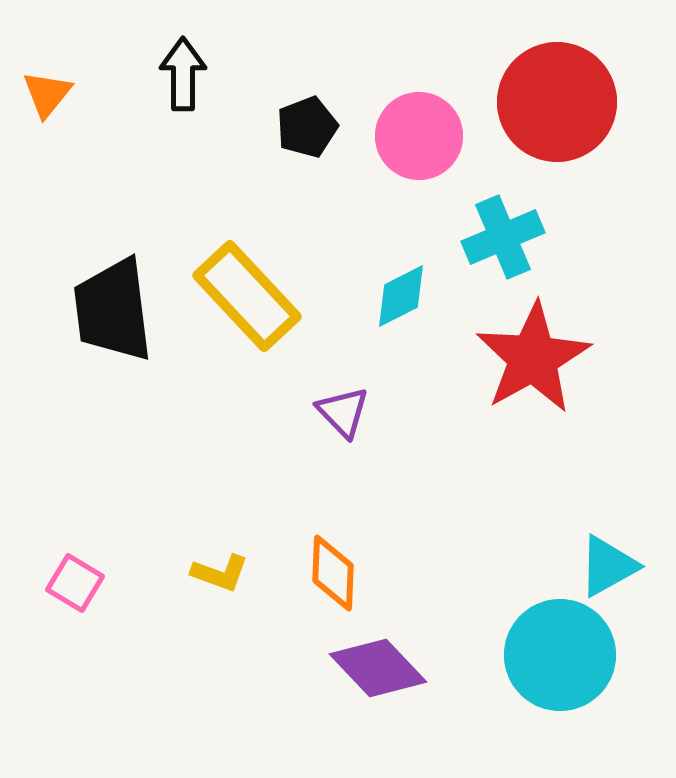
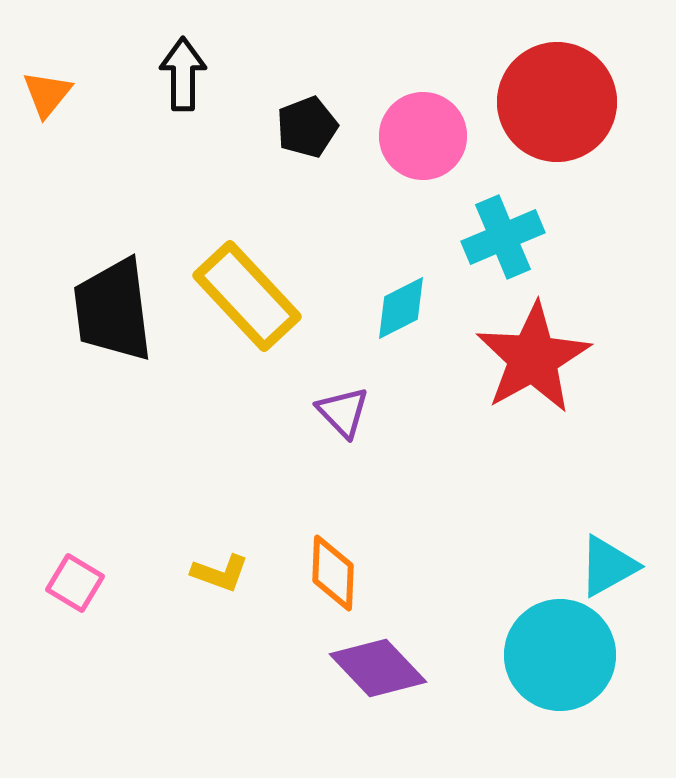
pink circle: moved 4 px right
cyan diamond: moved 12 px down
